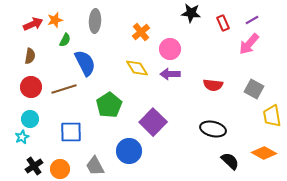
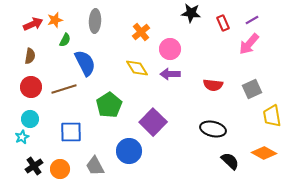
gray square: moved 2 px left; rotated 36 degrees clockwise
